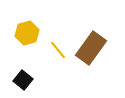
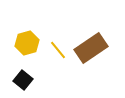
yellow hexagon: moved 10 px down
brown rectangle: rotated 20 degrees clockwise
